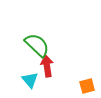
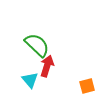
red arrow: rotated 25 degrees clockwise
